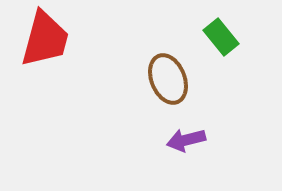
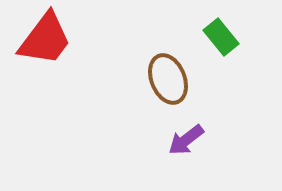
red trapezoid: rotated 22 degrees clockwise
purple arrow: rotated 24 degrees counterclockwise
